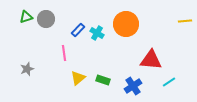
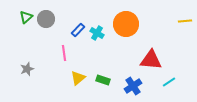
green triangle: rotated 24 degrees counterclockwise
